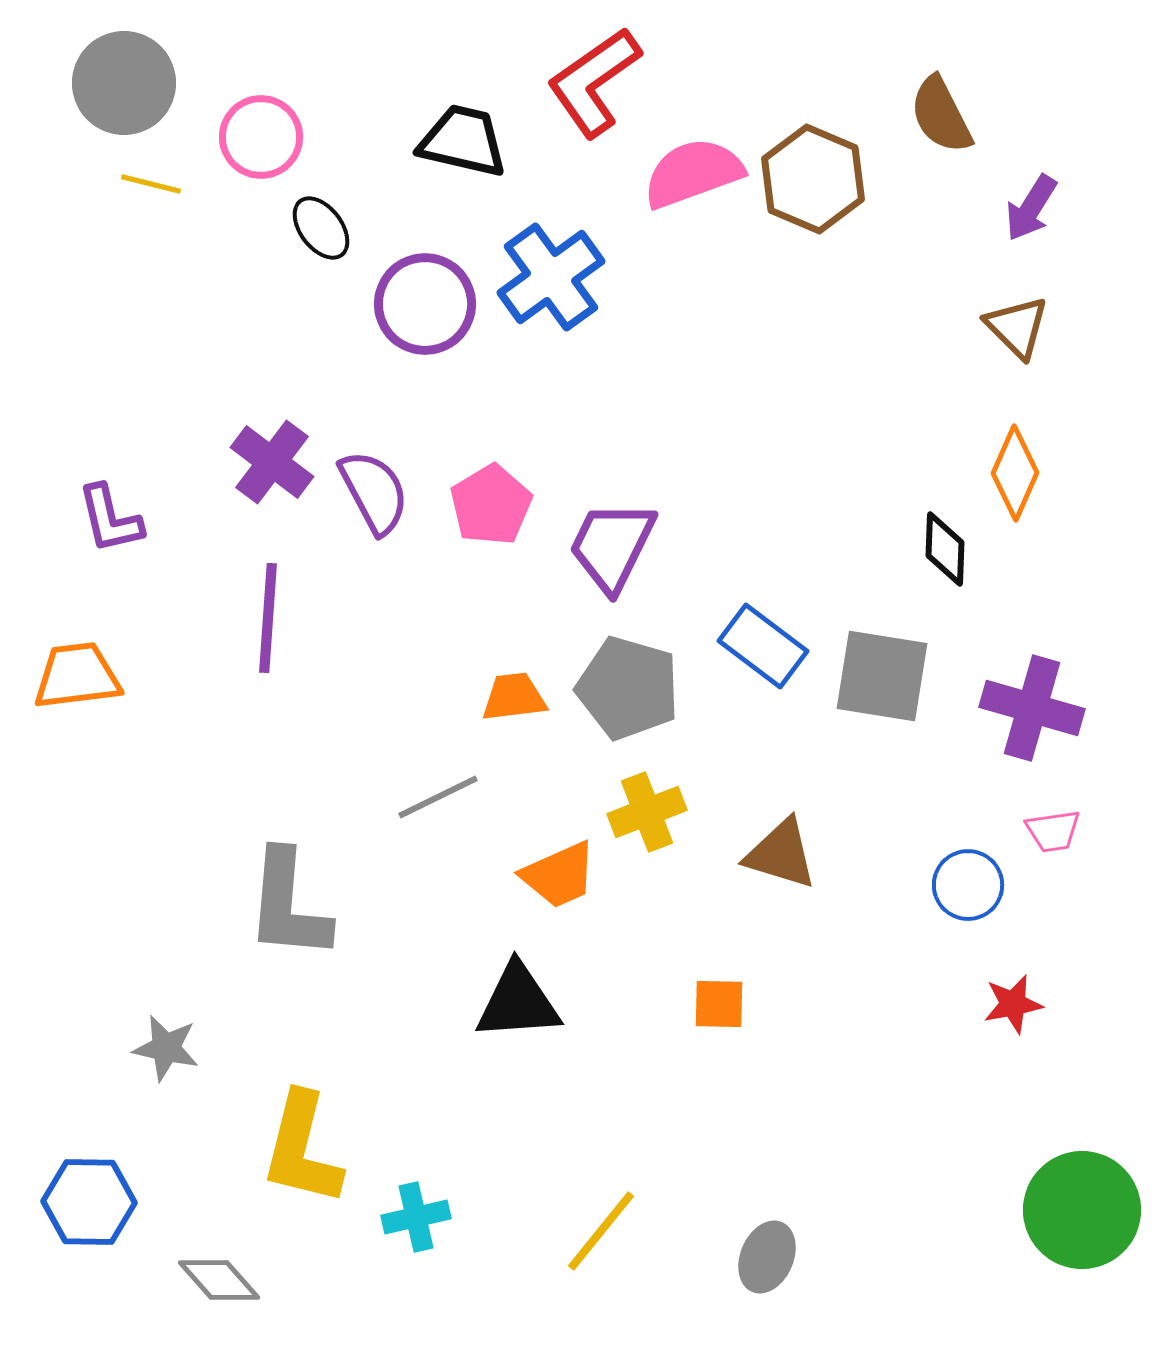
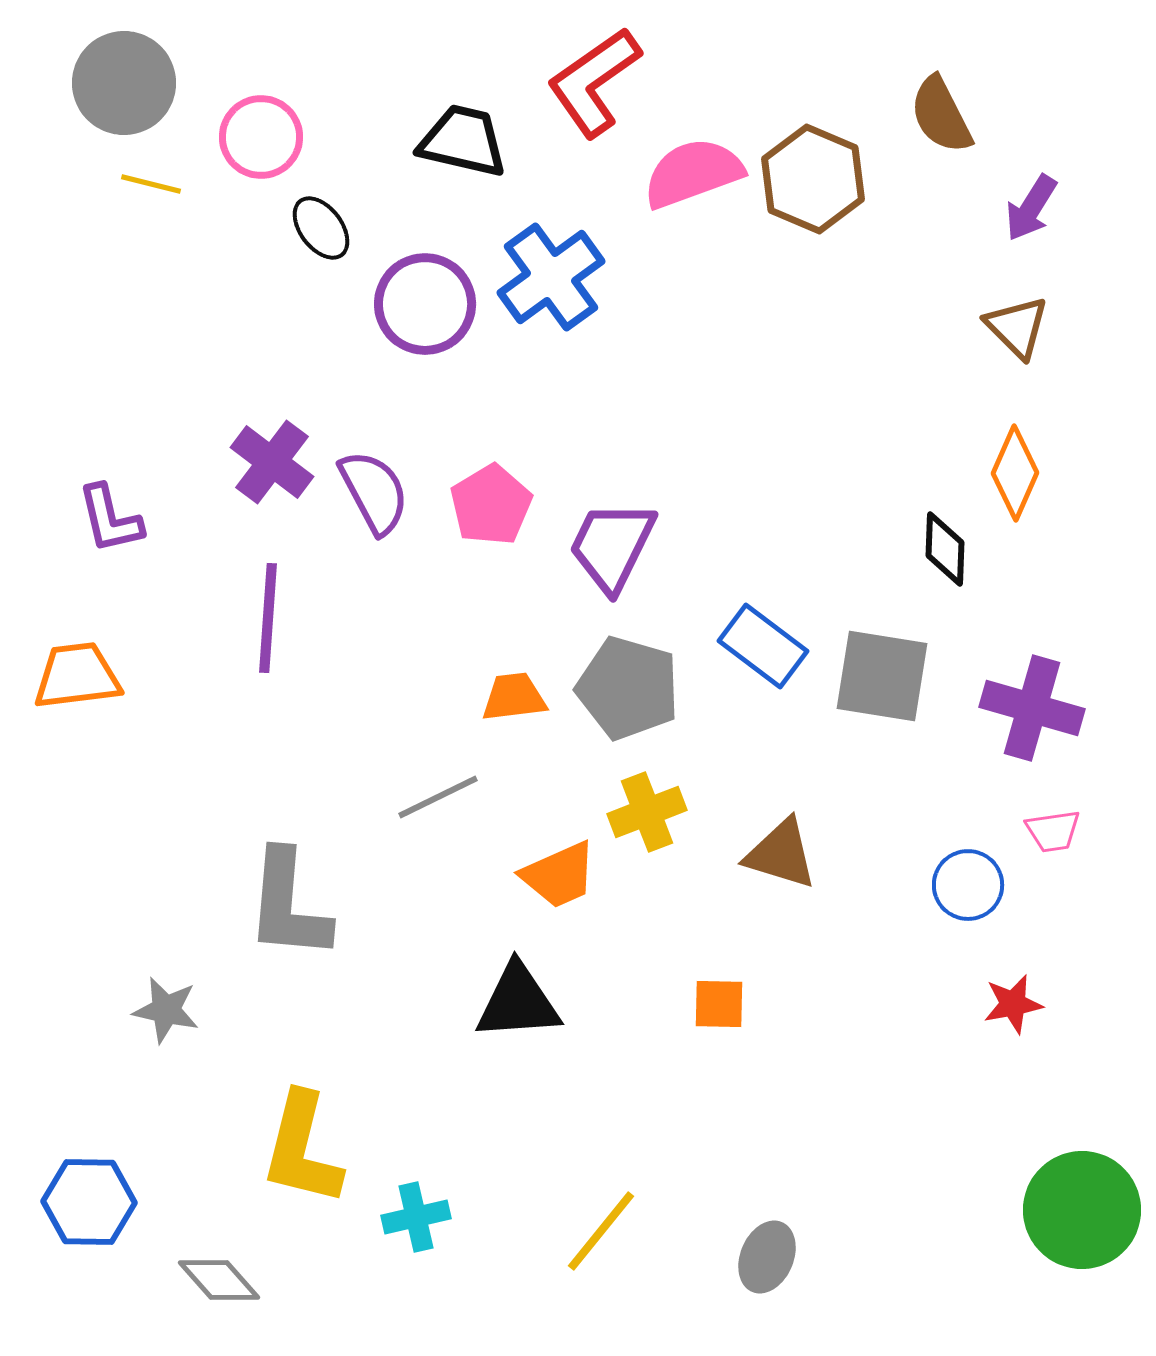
gray star at (166, 1048): moved 38 px up
